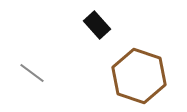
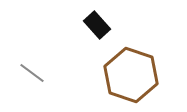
brown hexagon: moved 8 px left, 1 px up
